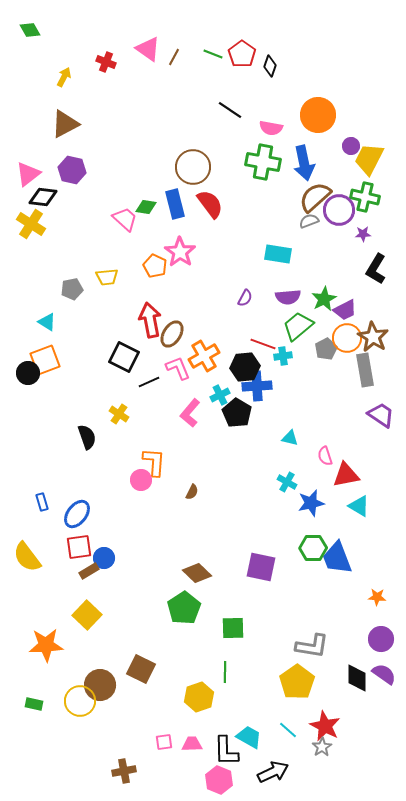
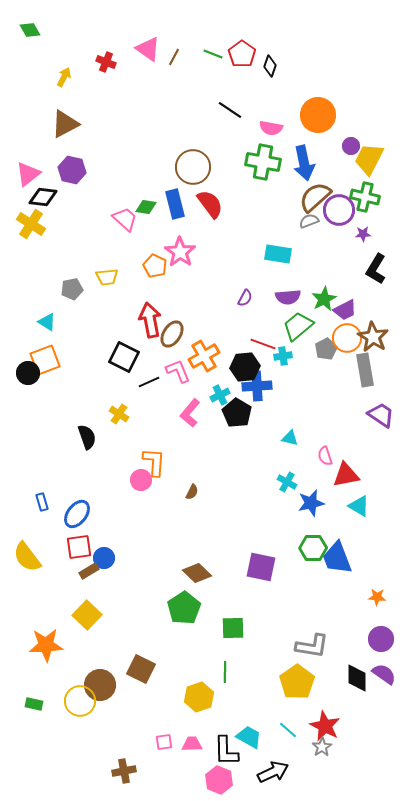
pink L-shape at (178, 368): moved 3 px down
